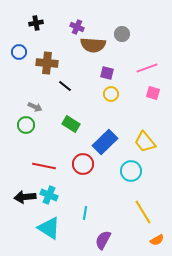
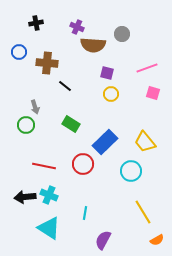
gray arrow: rotated 48 degrees clockwise
